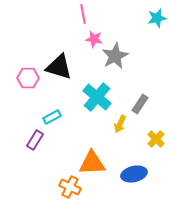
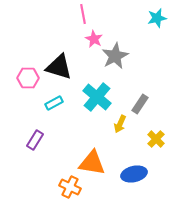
pink star: rotated 18 degrees clockwise
cyan rectangle: moved 2 px right, 14 px up
orange triangle: rotated 12 degrees clockwise
